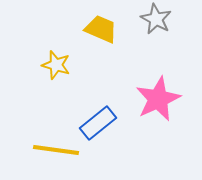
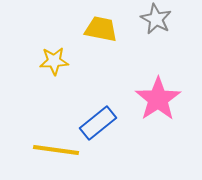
yellow trapezoid: rotated 12 degrees counterclockwise
yellow star: moved 2 px left, 4 px up; rotated 20 degrees counterclockwise
pink star: rotated 9 degrees counterclockwise
